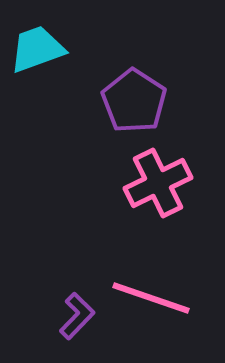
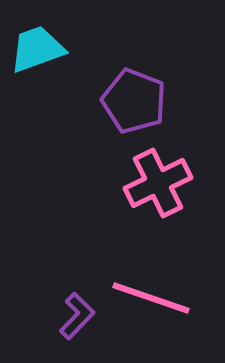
purple pentagon: rotated 12 degrees counterclockwise
